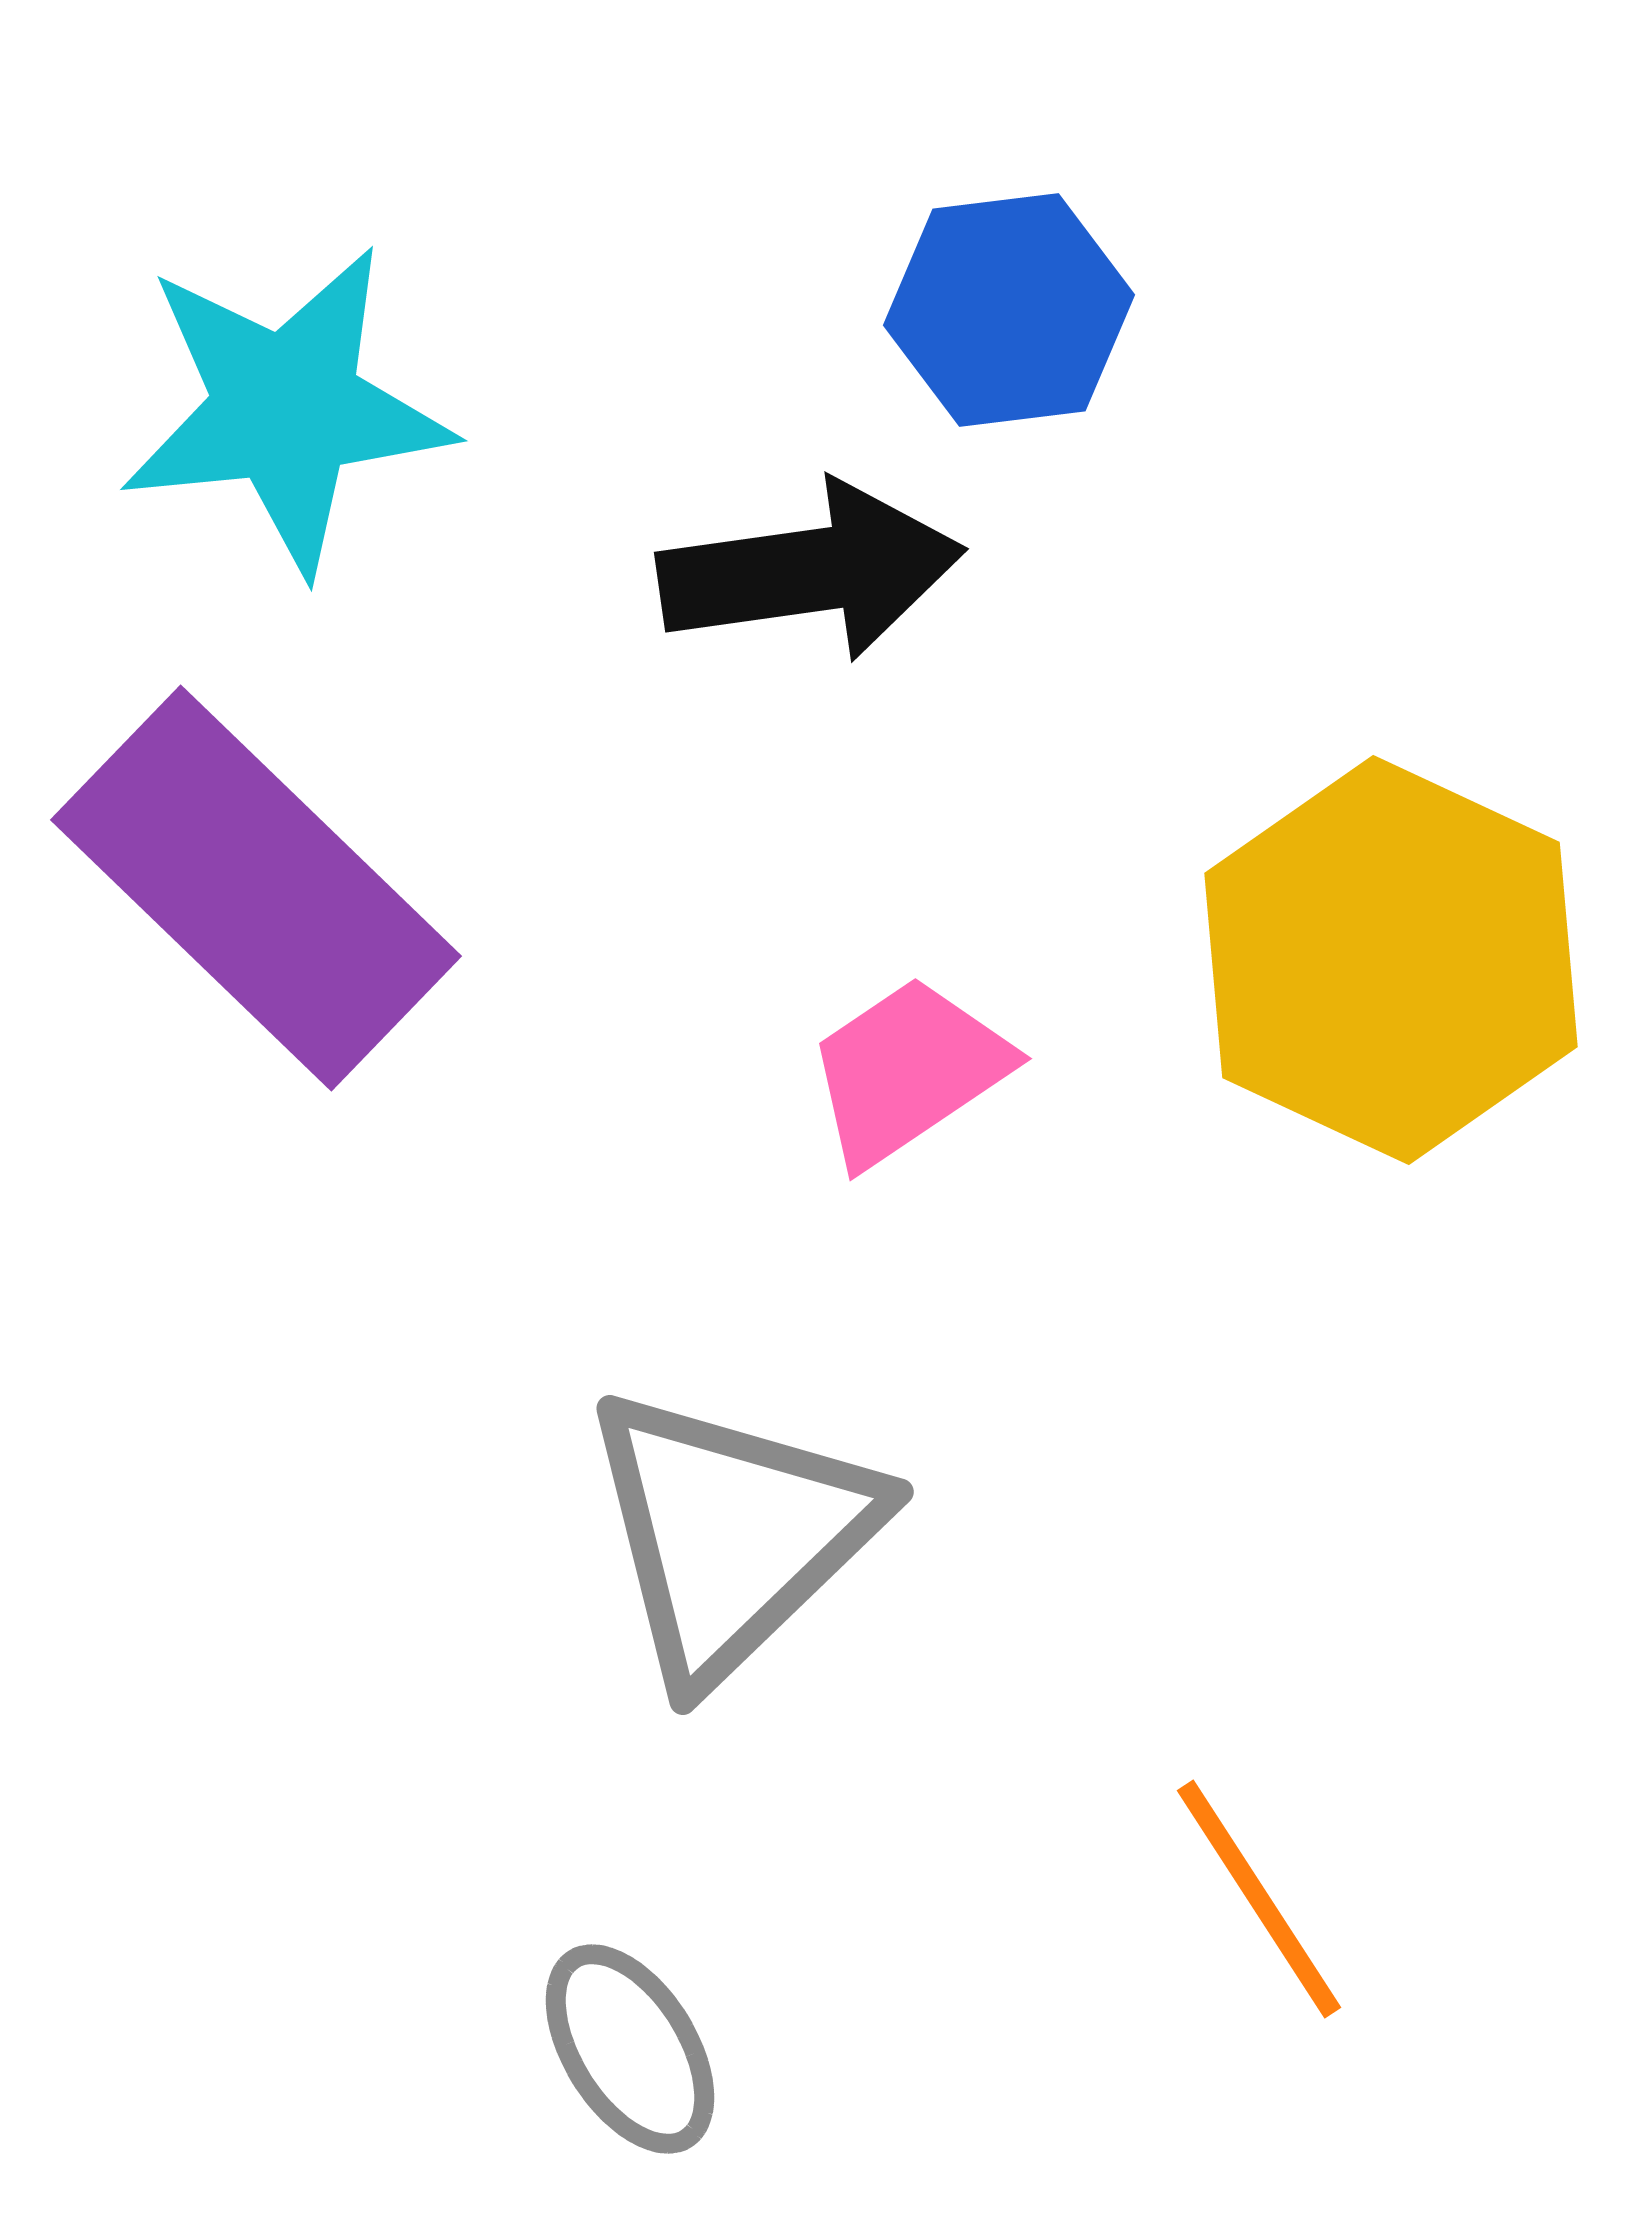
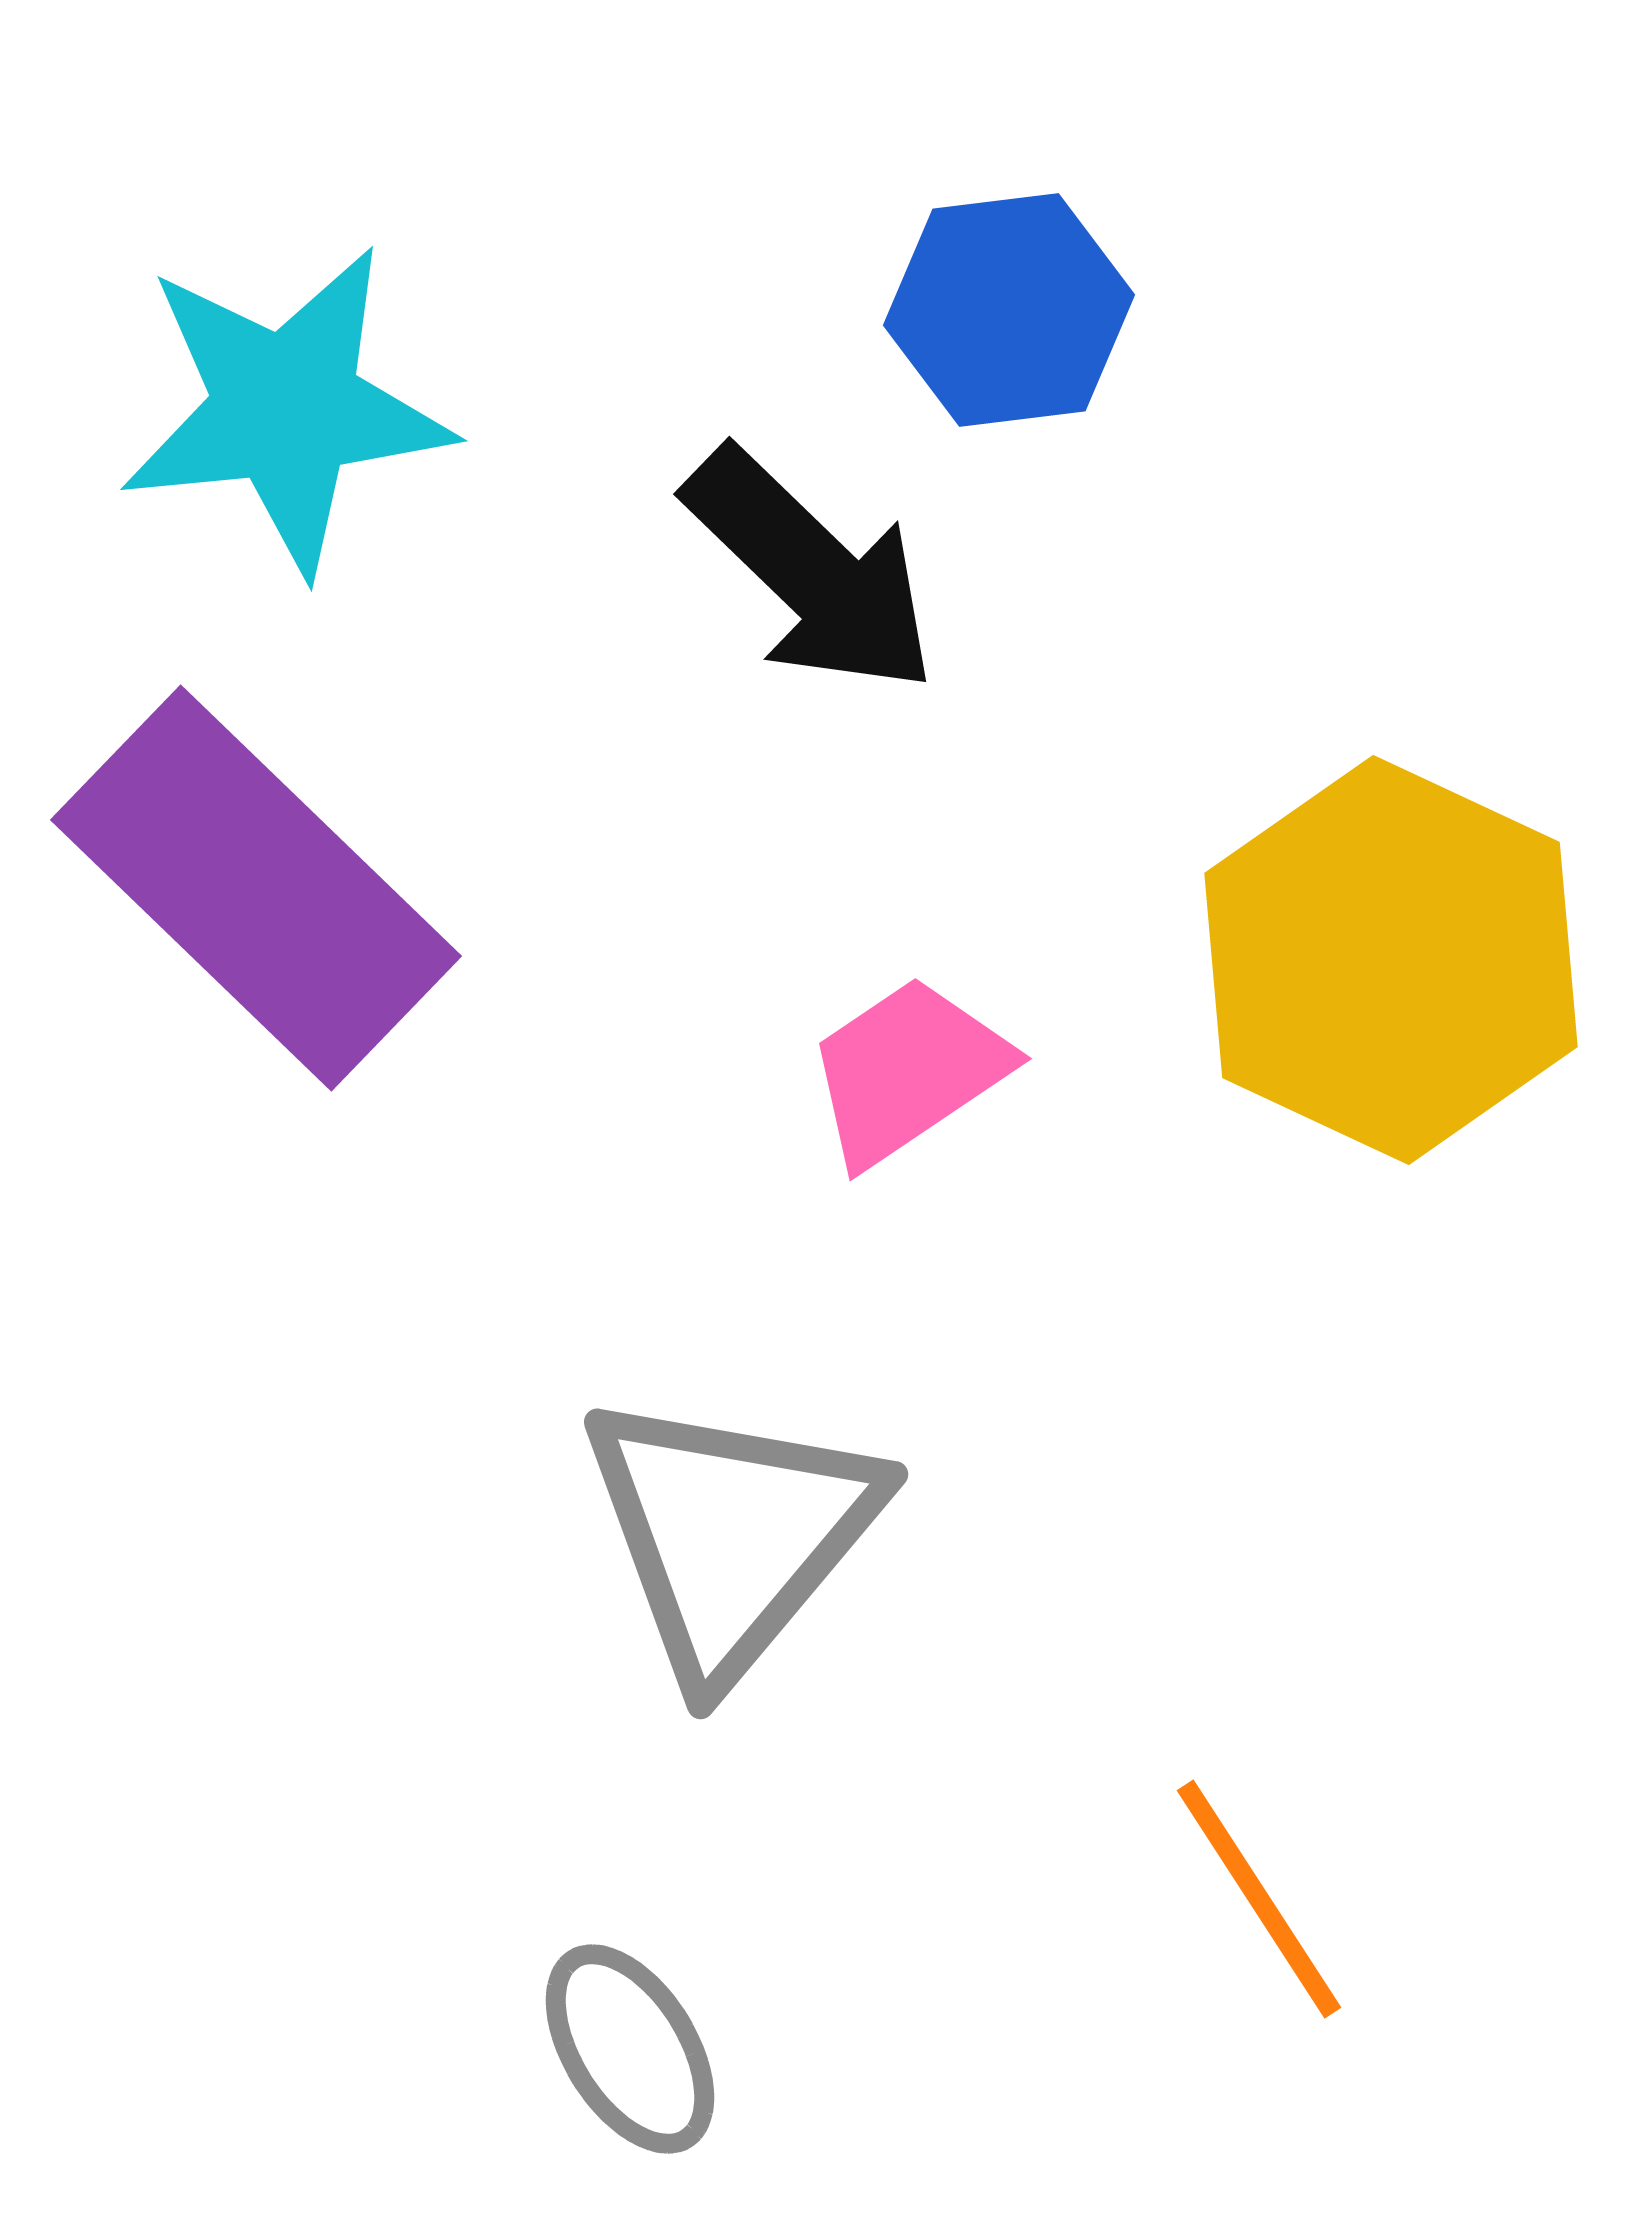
black arrow: rotated 52 degrees clockwise
gray triangle: rotated 6 degrees counterclockwise
